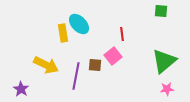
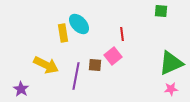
green triangle: moved 7 px right, 2 px down; rotated 16 degrees clockwise
pink star: moved 4 px right
